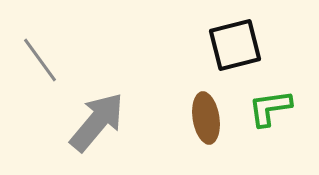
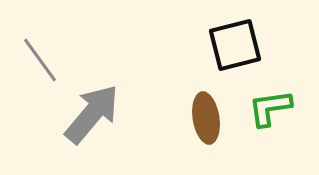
gray arrow: moved 5 px left, 8 px up
